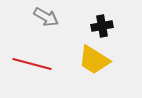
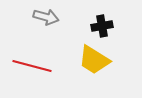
gray arrow: rotated 15 degrees counterclockwise
red line: moved 2 px down
